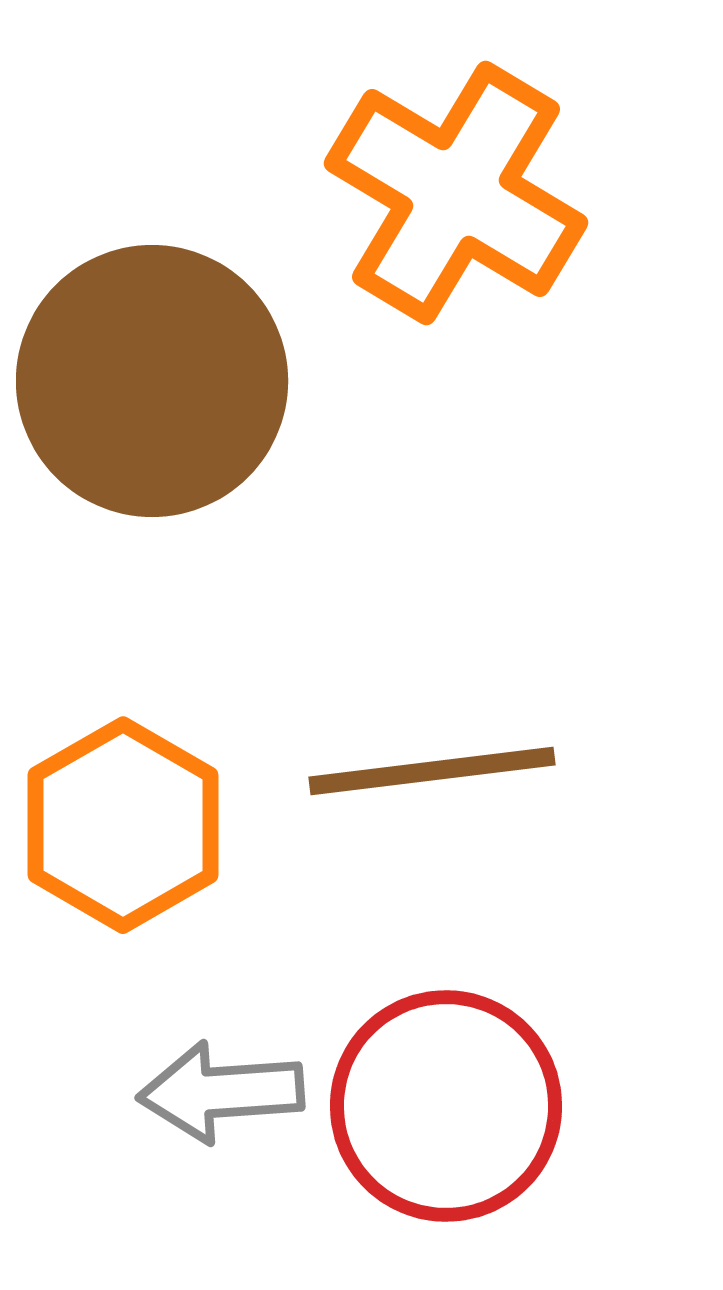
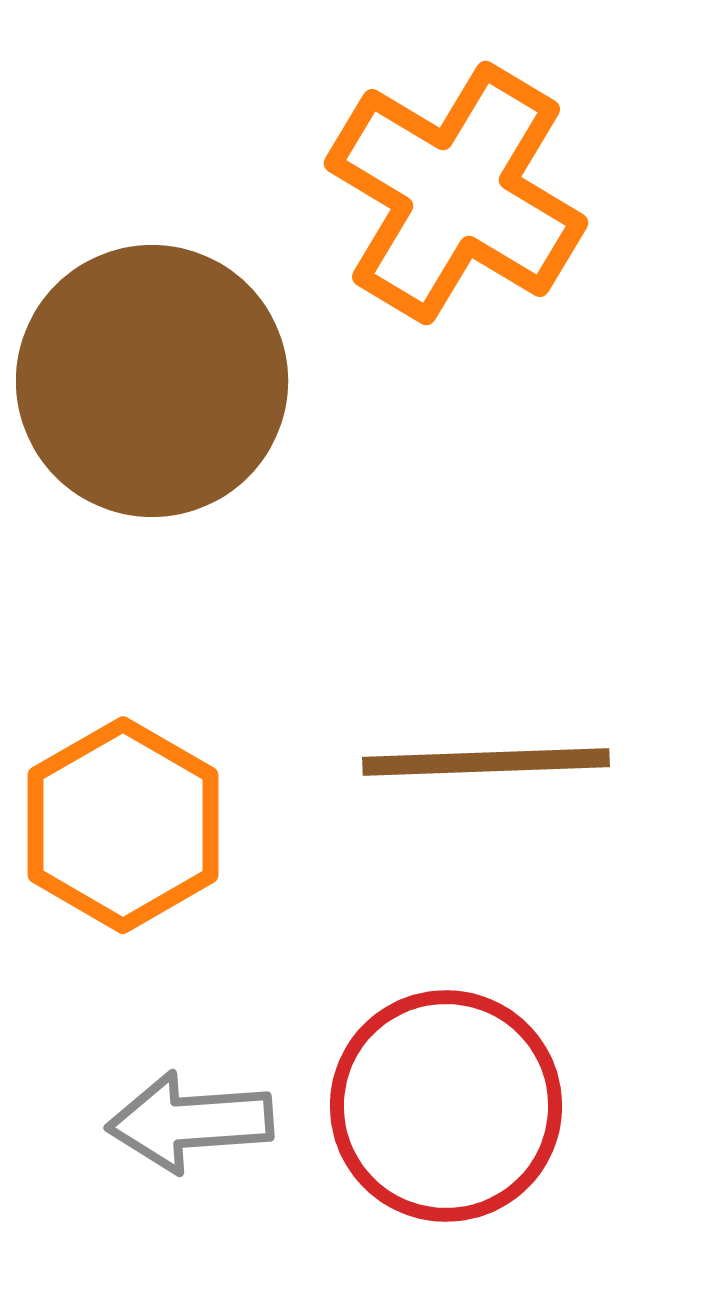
brown line: moved 54 px right, 9 px up; rotated 5 degrees clockwise
gray arrow: moved 31 px left, 30 px down
